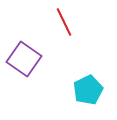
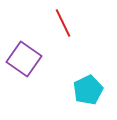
red line: moved 1 px left, 1 px down
